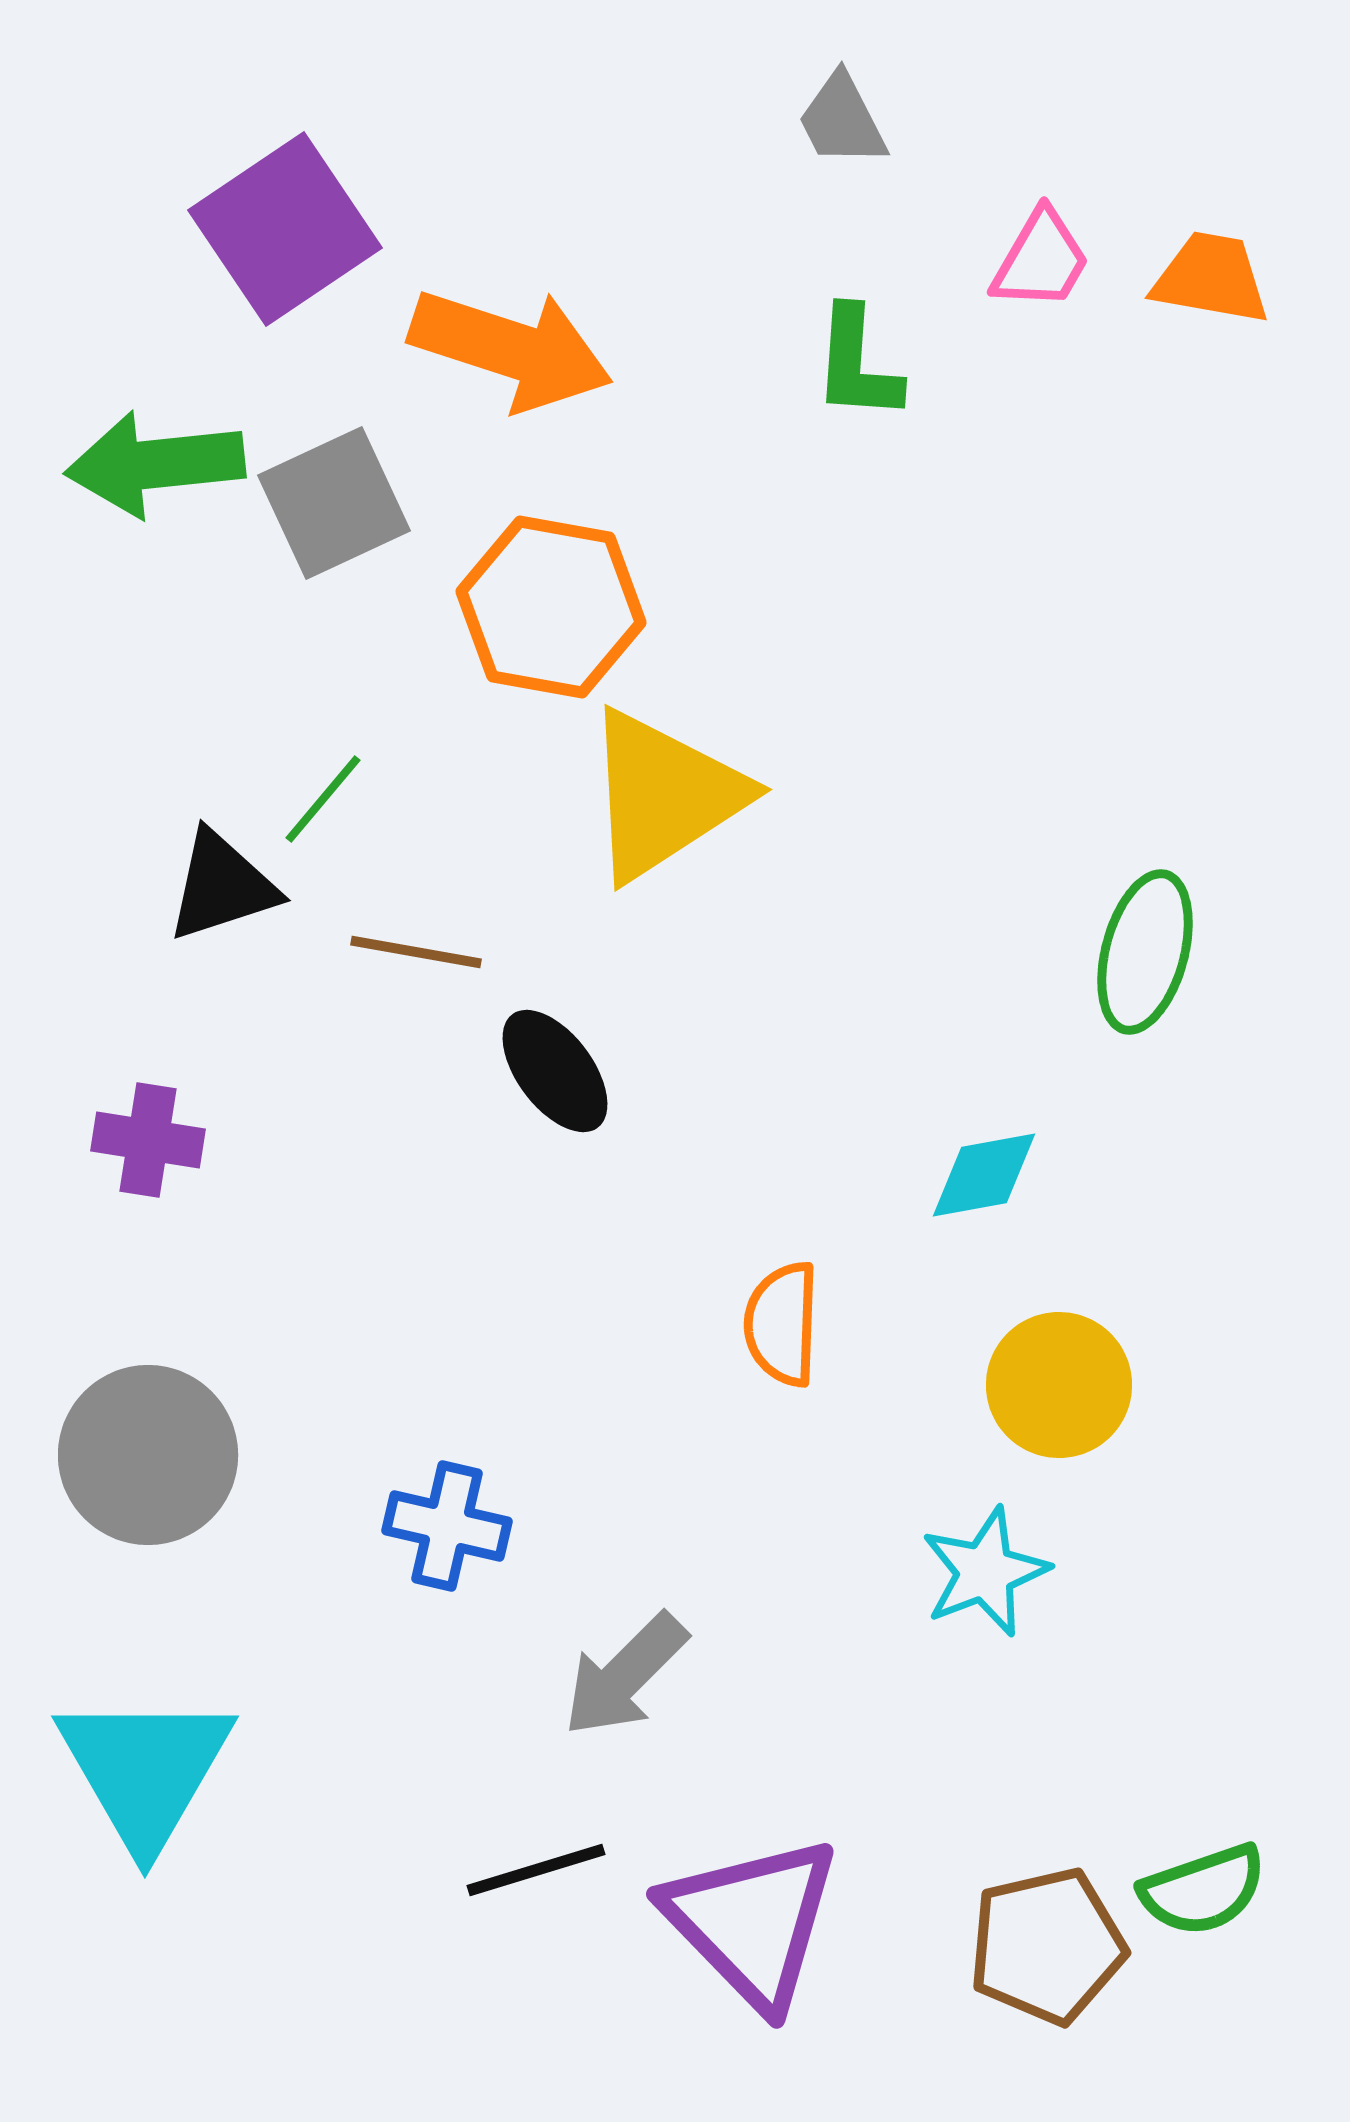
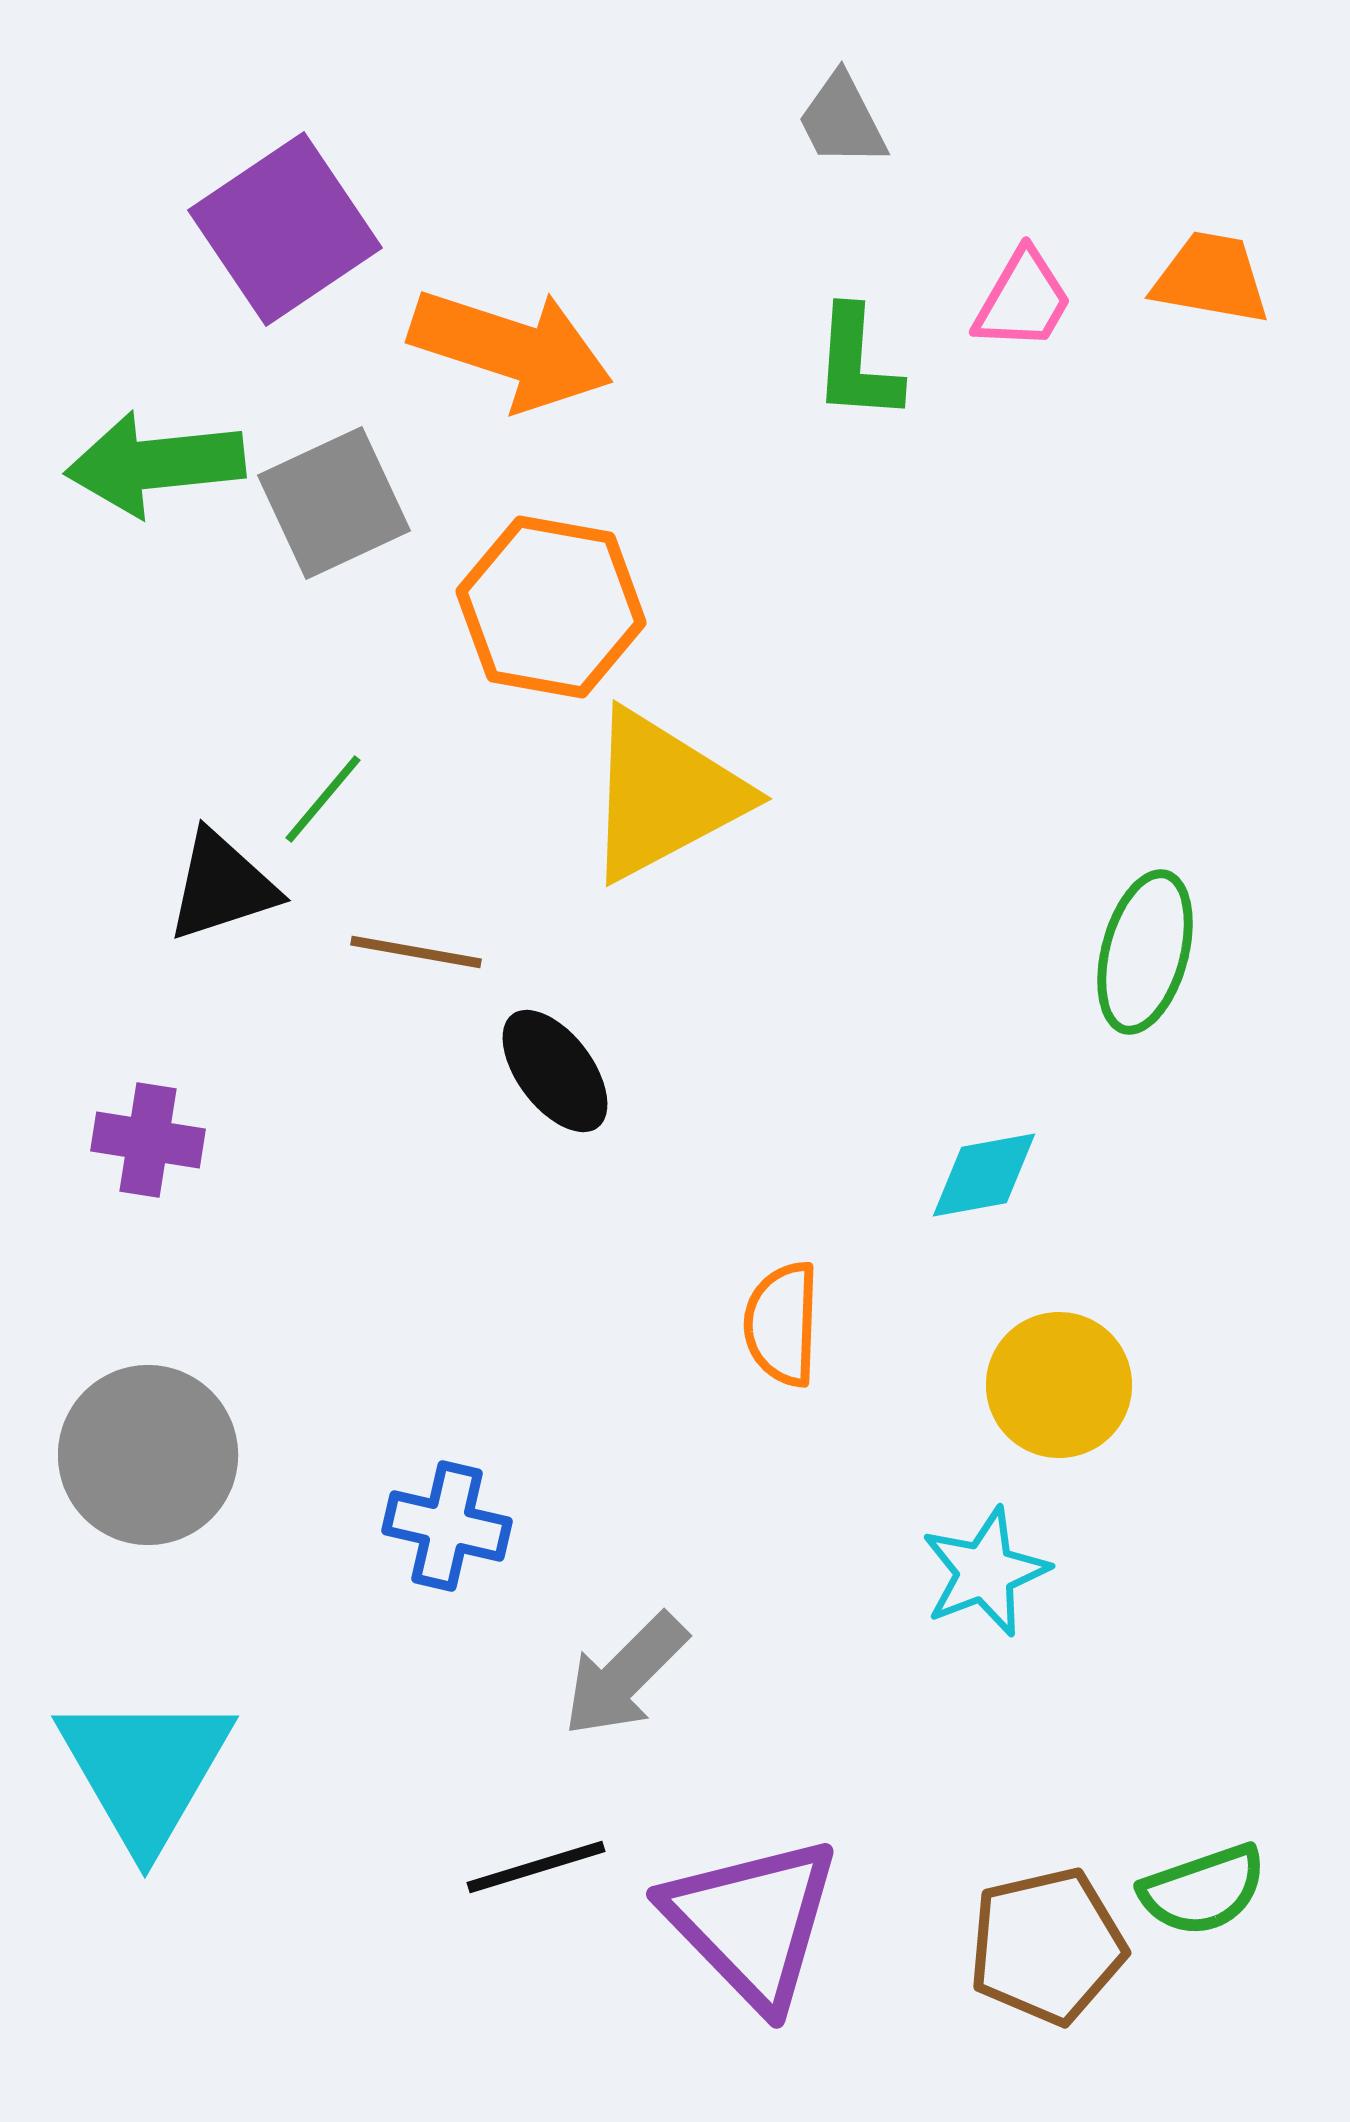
pink trapezoid: moved 18 px left, 40 px down
yellow triangle: rotated 5 degrees clockwise
black line: moved 3 px up
